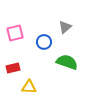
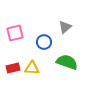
yellow triangle: moved 3 px right, 19 px up
